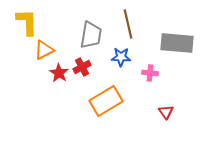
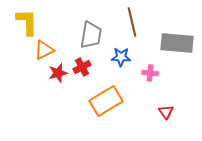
brown line: moved 4 px right, 2 px up
red star: moved 1 px left; rotated 24 degrees clockwise
